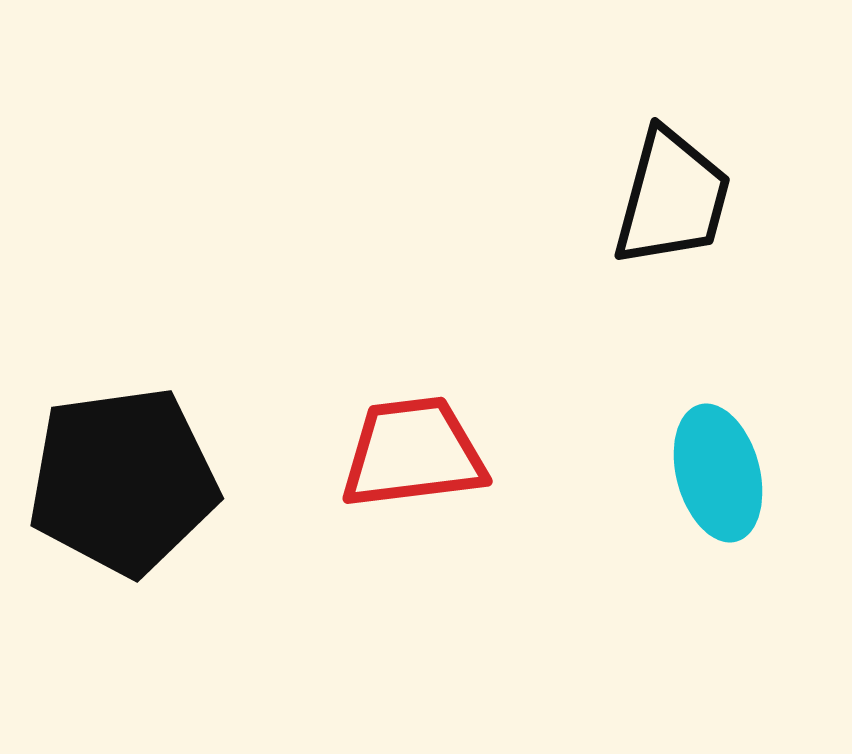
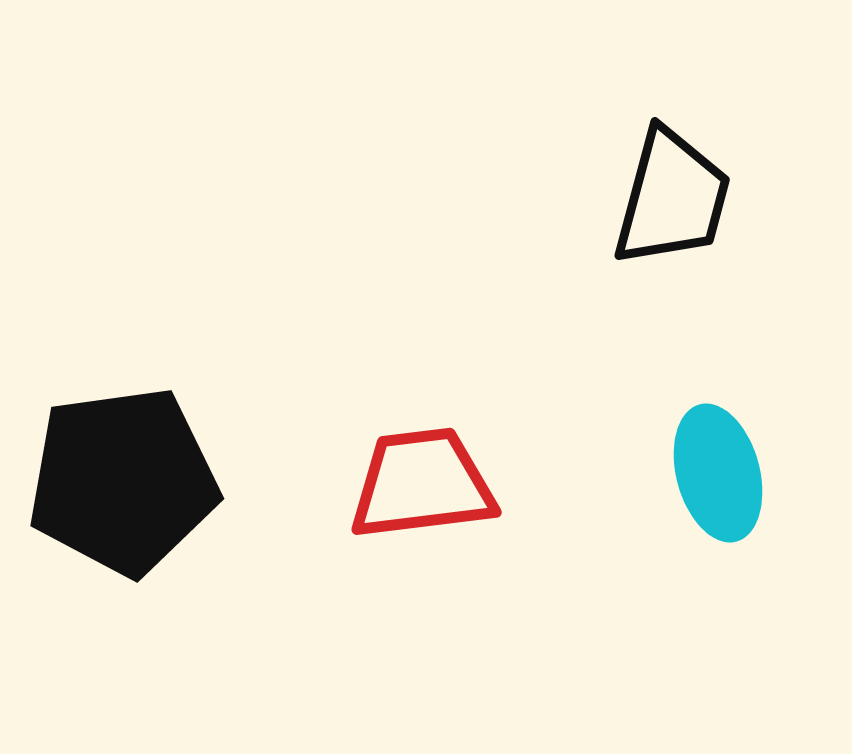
red trapezoid: moved 9 px right, 31 px down
